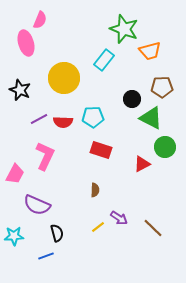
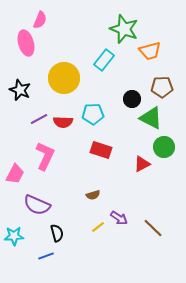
cyan pentagon: moved 3 px up
green circle: moved 1 px left
brown semicircle: moved 2 px left, 5 px down; rotated 72 degrees clockwise
